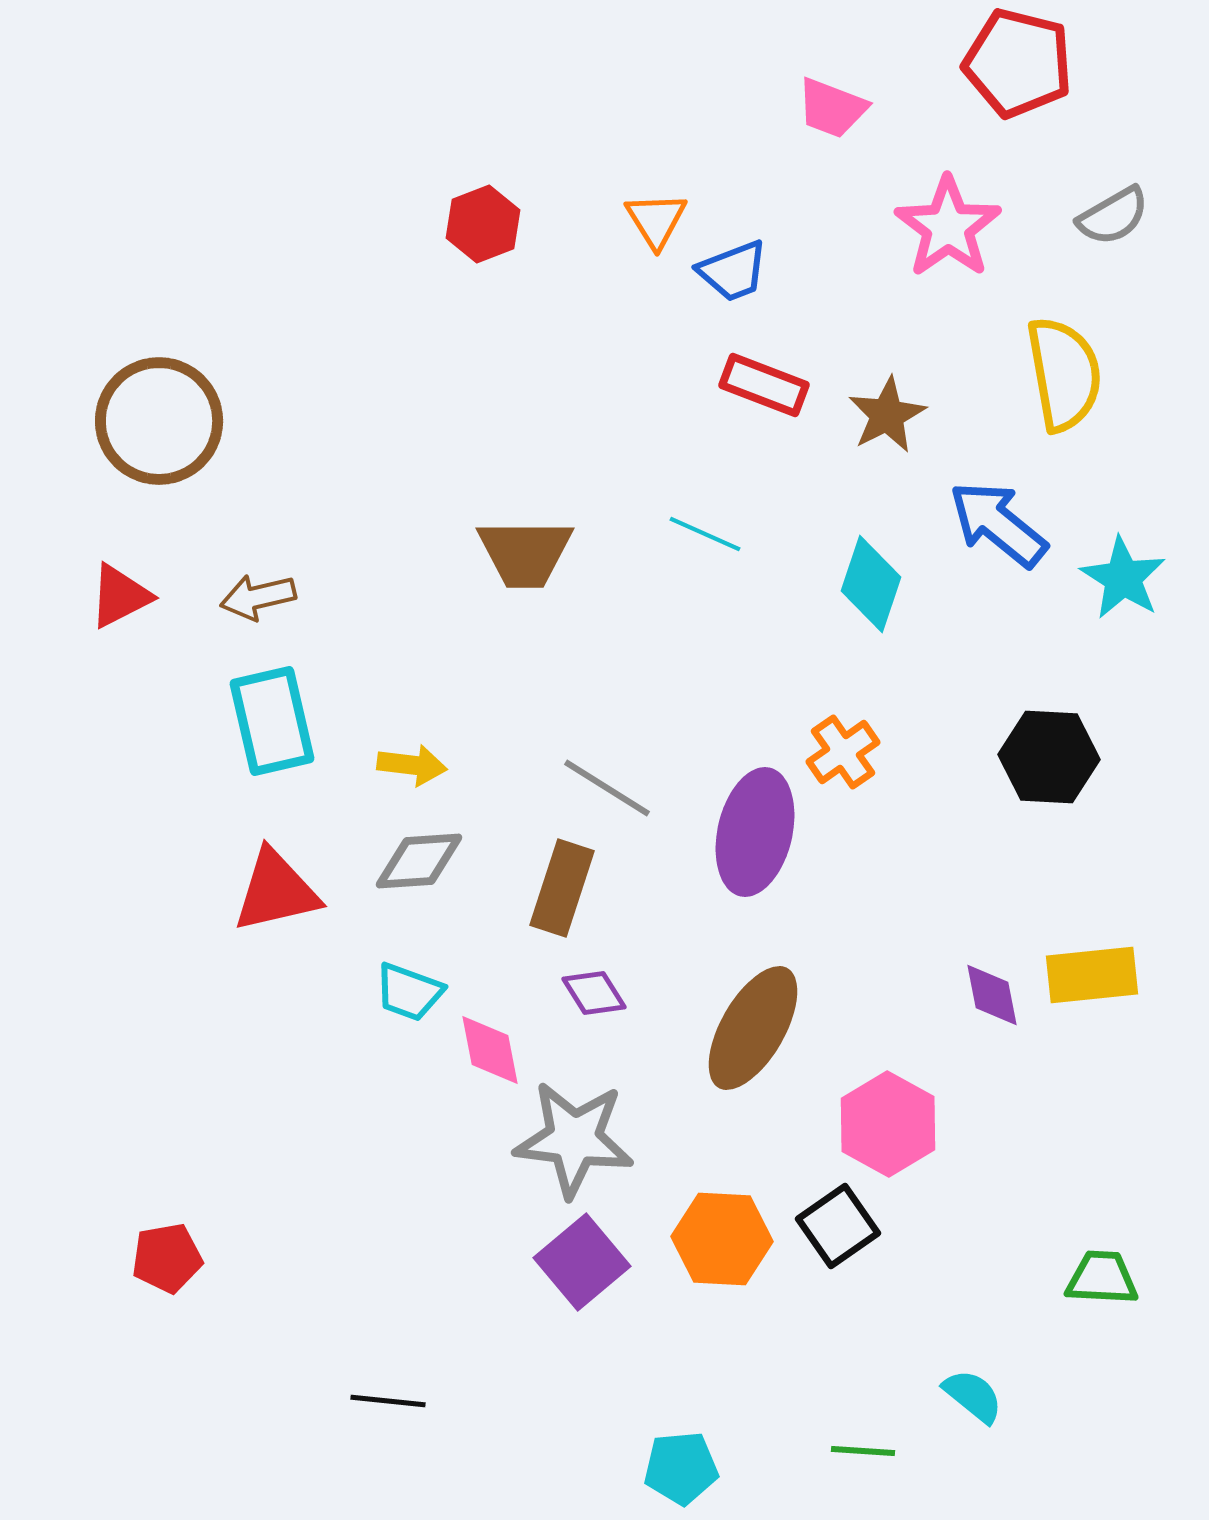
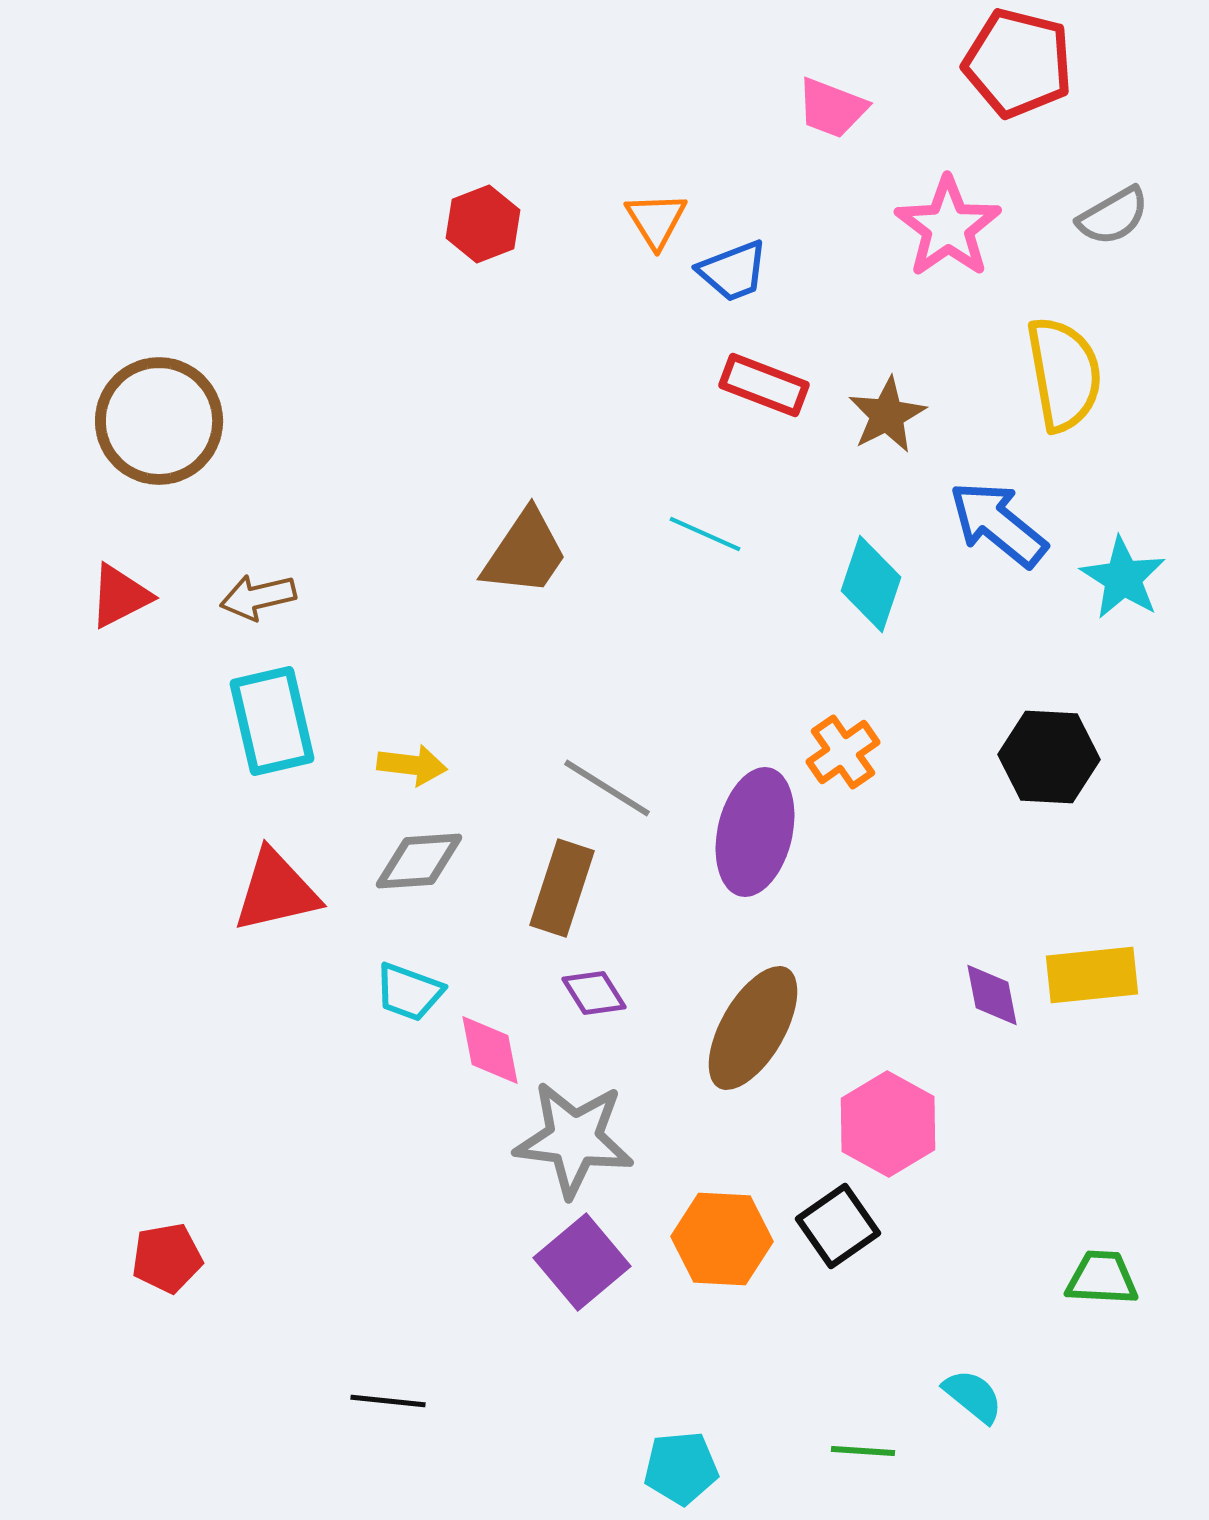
brown trapezoid at (525, 553): rotated 56 degrees counterclockwise
